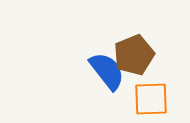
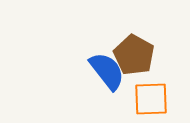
brown pentagon: rotated 21 degrees counterclockwise
